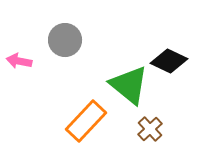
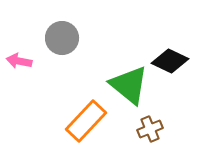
gray circle: moved 3 px left, 2 px up
black diamond: moved 1 px right
brown cross: rotated 20 degrees clockwise
